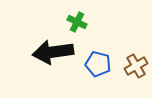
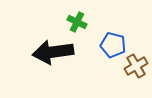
blue pentagon: moved 15 px right, 19 px up
